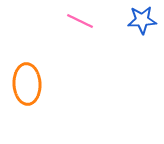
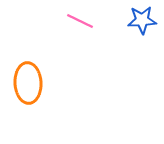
orange ellipse: moved 1 px right, 1 px up
